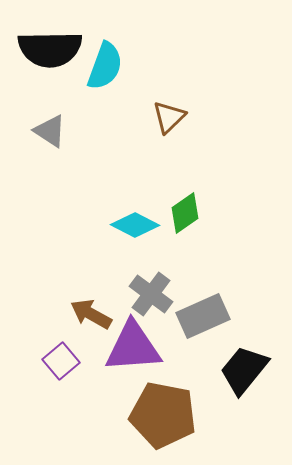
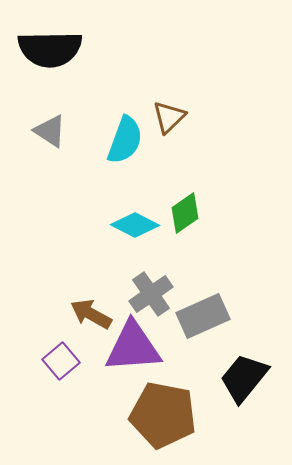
cyan semicircle: moved 20 px right, 74 px down
gray cross: rotated 18 degrees clockwise
black trapezoid: moved 8 px down
